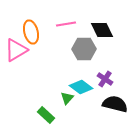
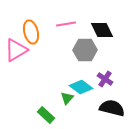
gray hexagon: moved 1 px right, 1 px down
black semicircle: moved 3 px left, 4 px down
